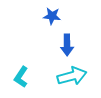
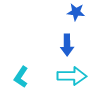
blue star: moved 24 px right, 4 px up
cyan arrow: rotated 16 degrees clockwise
